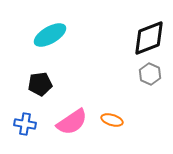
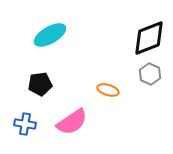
orange ellipse: moved 4 px left, 30 px up
